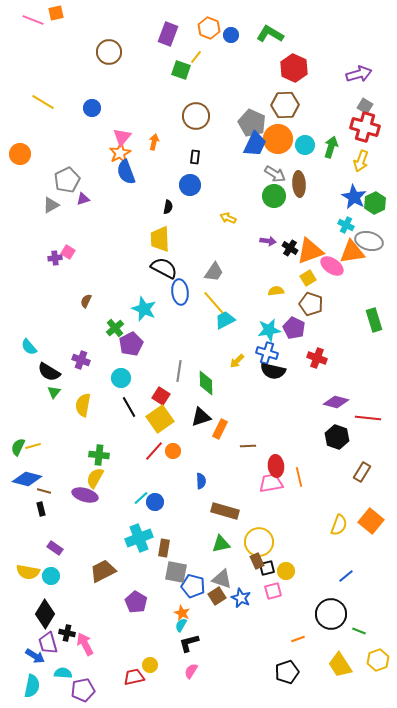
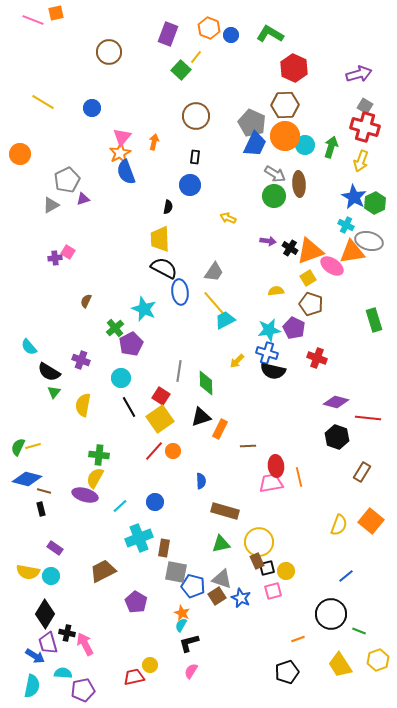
green square at (181, 70): rotated 24 degrees clockwise
orange circle at (278, 139): moved 7 px right, 3 px up
cyan line at (141, 498): moved 21 px left, 8 px down
